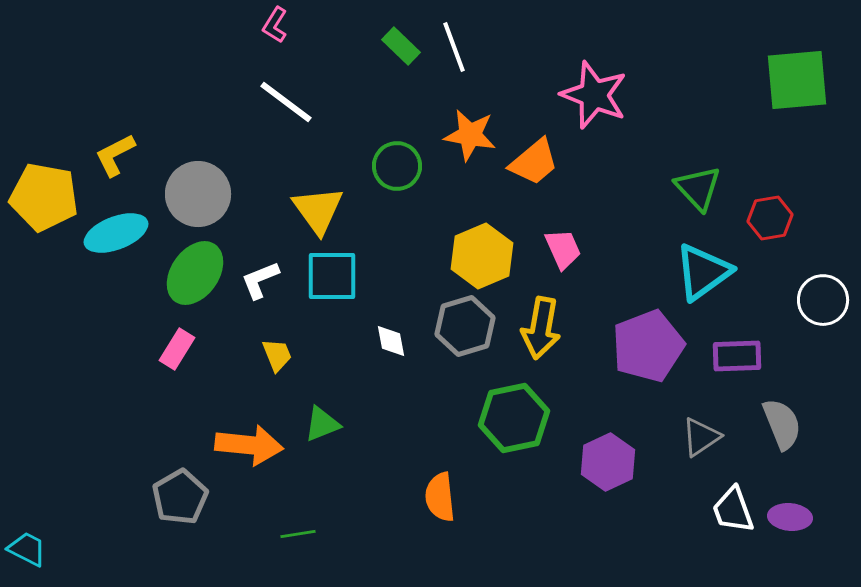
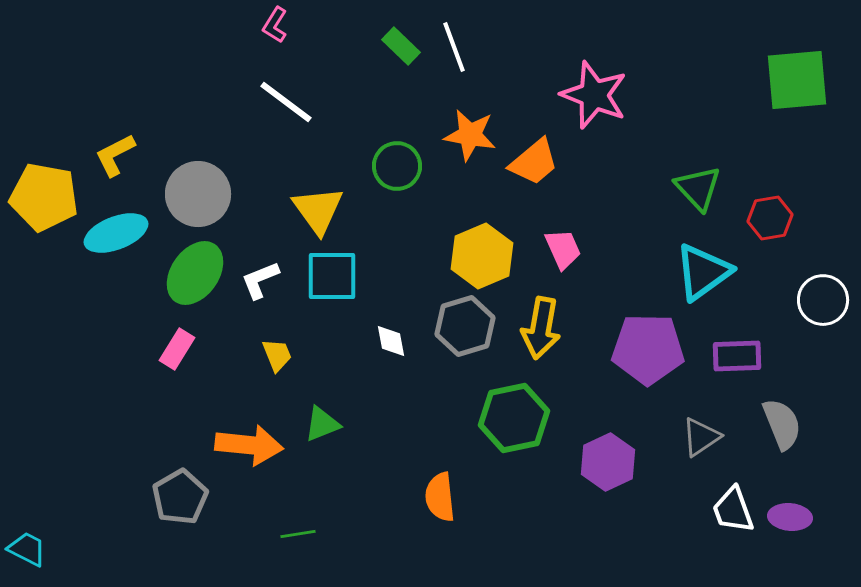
purple pentagon at (648, 346): moved 3 px down; rotated 22 degrees clockwise
